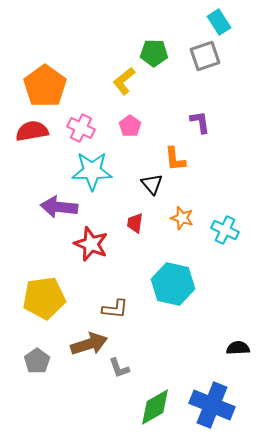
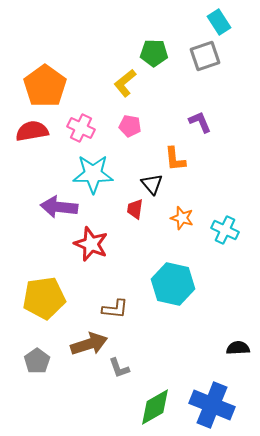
yellow L-shape: moved 1 px right, 2 px down
purple L-shape: rotated 15 degrees counterclockwise
pink pentagon: rotated 25 degrees counterclockwise
cyan star: moved 1 px right, 3 px down
red trapezoid: moved 14 px up
